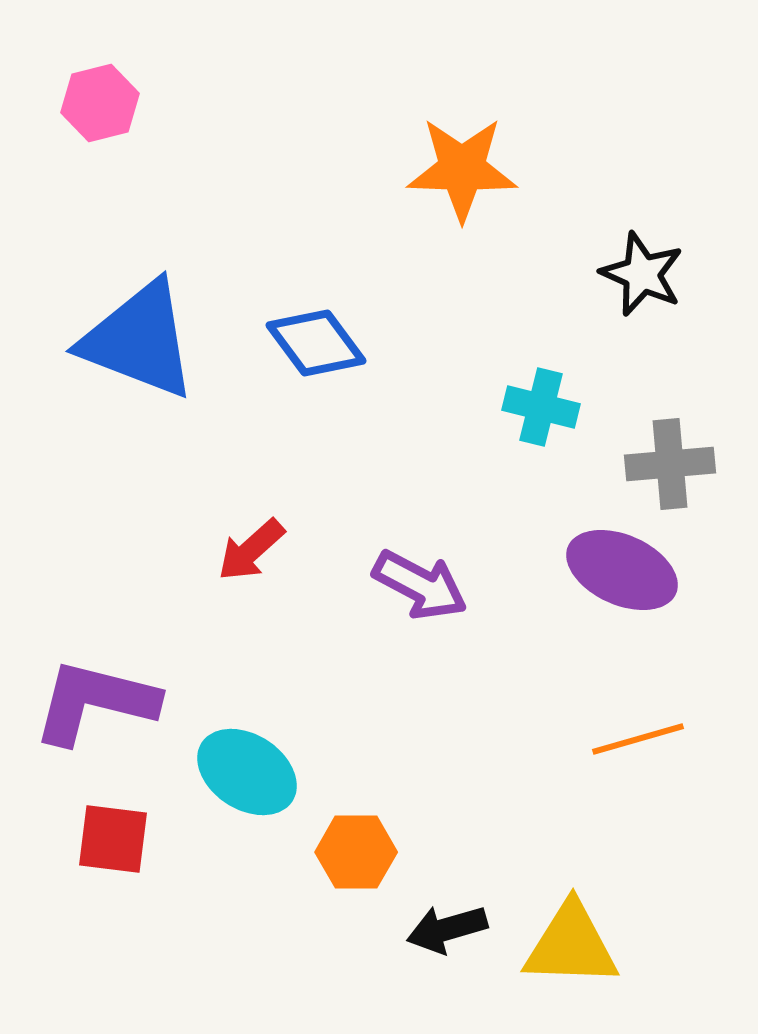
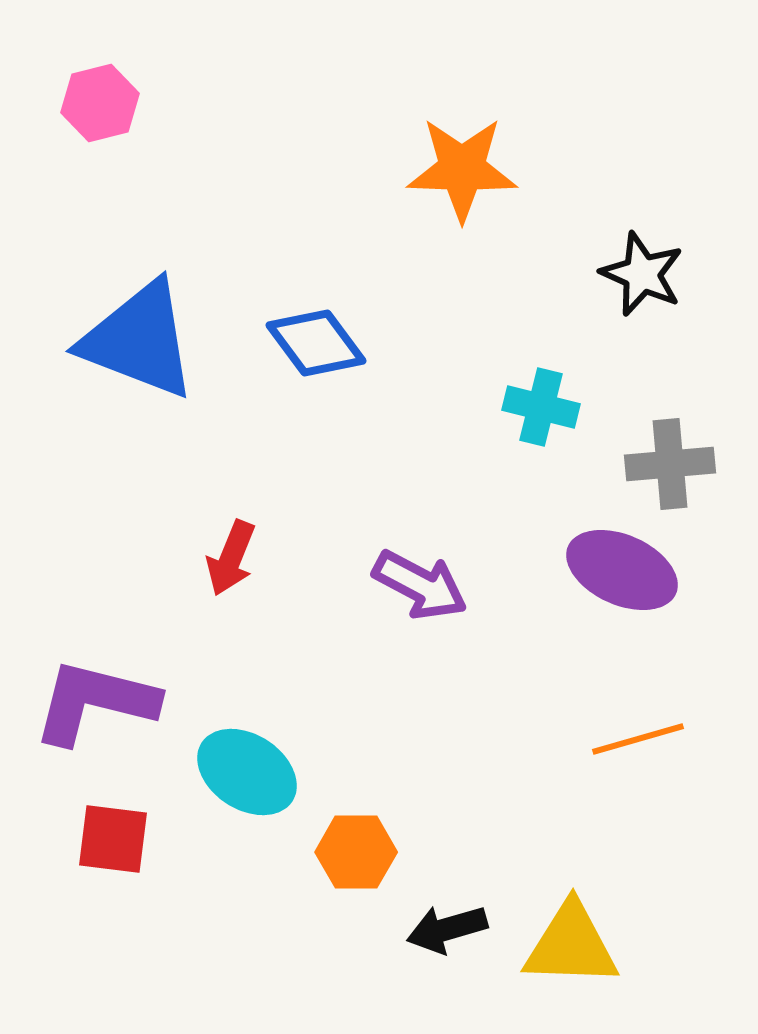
red arrow: moved 20 px left, 8 px down; rotated 26 degrees counterclockwise
